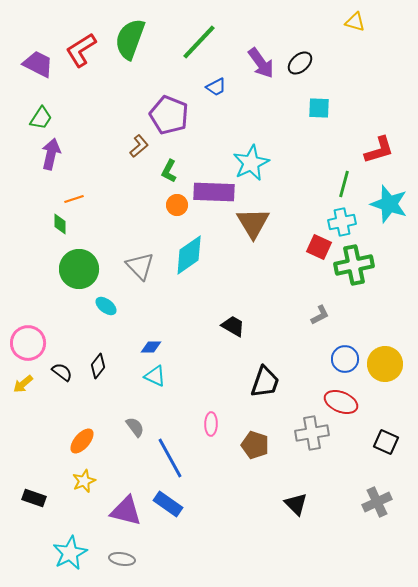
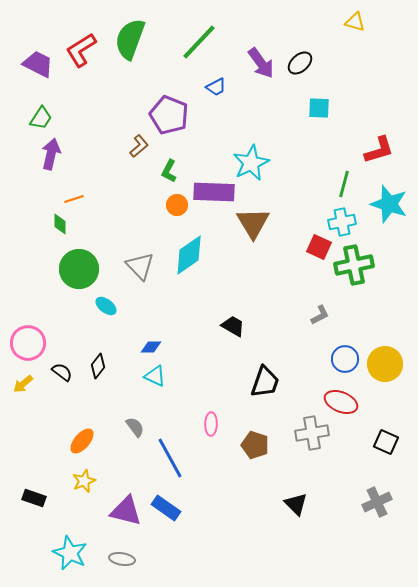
blue rectangle at (168, 504): moved 2 px left, 4 px down
cyan star at (70, 553): rotated 20 degrees counterclockwise
